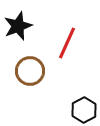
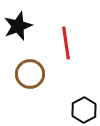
red line: moved 1 px left; rotated 32 degrees counterclockwise
brown circle: moved 3 px down
